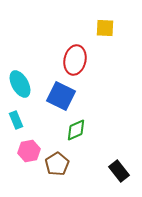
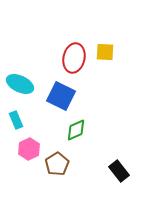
yellow square: moved 24 px down
red ellipse: moved 1 px left, 2 px up
cyan ellipse: rotated 36 degrees counterclockwise
pink hexagon: moved 2 px up; rotated 15 degrees counterclockwise
